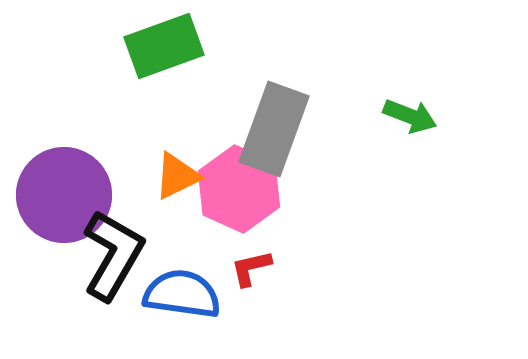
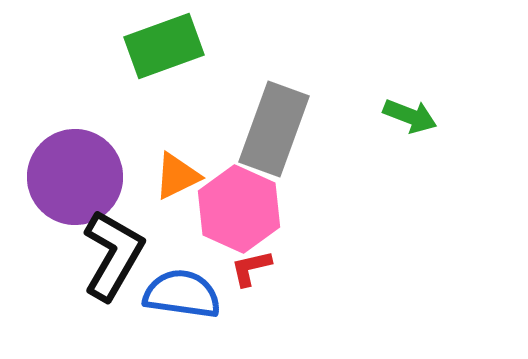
pink hexagon: moved 20 px down
purple circle: moved 11 px right, 18 px up
